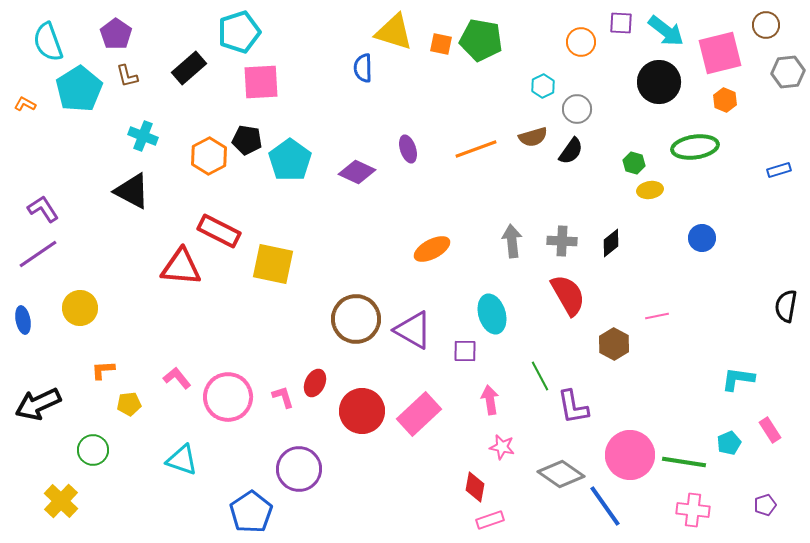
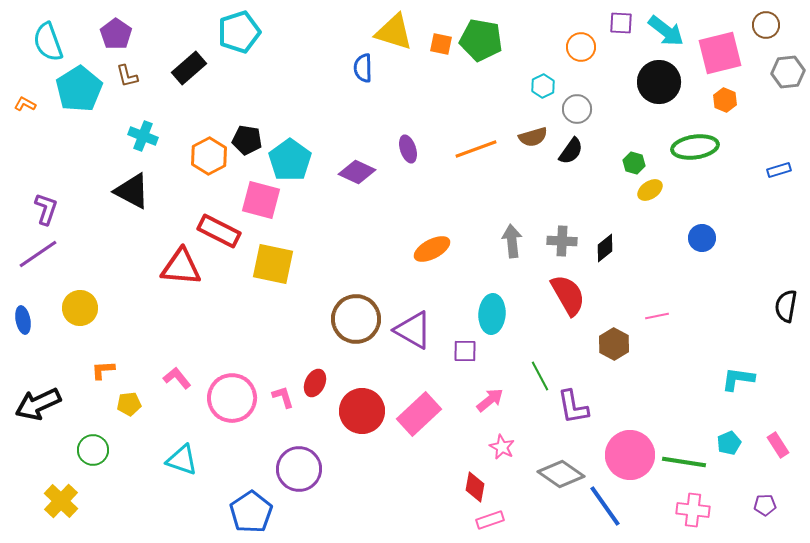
orange circle at (581, 42): moved 5 px down
pink square at (261, 82): moved 118 px down; rotated 18 degrees clockwise
yellow ellipse at (650, 190): rotated 25 degrees counterclockwise
purple L-shape at (43, 209): moved 3 px right; rotated 52 degrees clockwise
black diamond at (611, 243): moved 6 px left, 5 px down
cyan ellipse at (492, 314): rotated 21 degrees clockwise
pink circle at (228, 397): moved 4 px right, 1 px down
pink arrow at (490, 400): rotated 60 degrees clockwise
pink rectangle at (770, 430): moved 8 px right, 15 px down
pink star at (502, 447): rotated 15 degrees clockwise
purple pentagon at (765, 505): rotated 15 degrees clockwise
